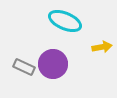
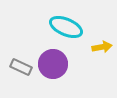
cyan ellipse: moved 1 px right, 6 px down
gray rectangle: moved 3 px left
